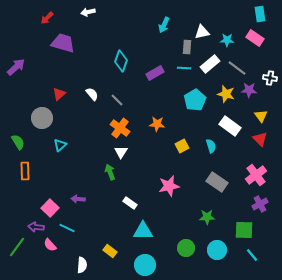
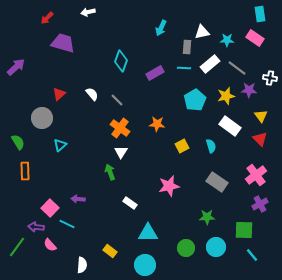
cyan arrow at (164, 25): moved 3 px left, 3 px down
yellow star at (226, 94): moved 2 px down; rotated 30 degrees counterclockwise
cyan line at (67, 228): moved 4 px up
cyan triangle at (143, 231): moved 5 px right, 2 px down
cyan circle at (217, 250): moved 1 px left, 3 px up
